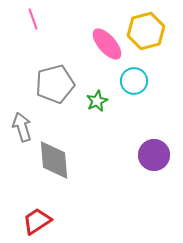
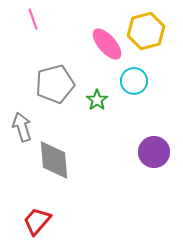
green star: moved 1 px up; rotated 10 degrees counterclockwise
purple circle: moved 3 px up
red trapezoid: rotated 16 degrees counterclockwise
